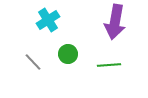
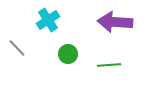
purple arrow: rotated 84 degrees clockwise
gray line: moved 16 px left, 14 px up
